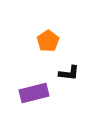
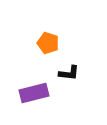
orange pentagon: moved 2 px down; rotated 20 degrees counterclockwise
